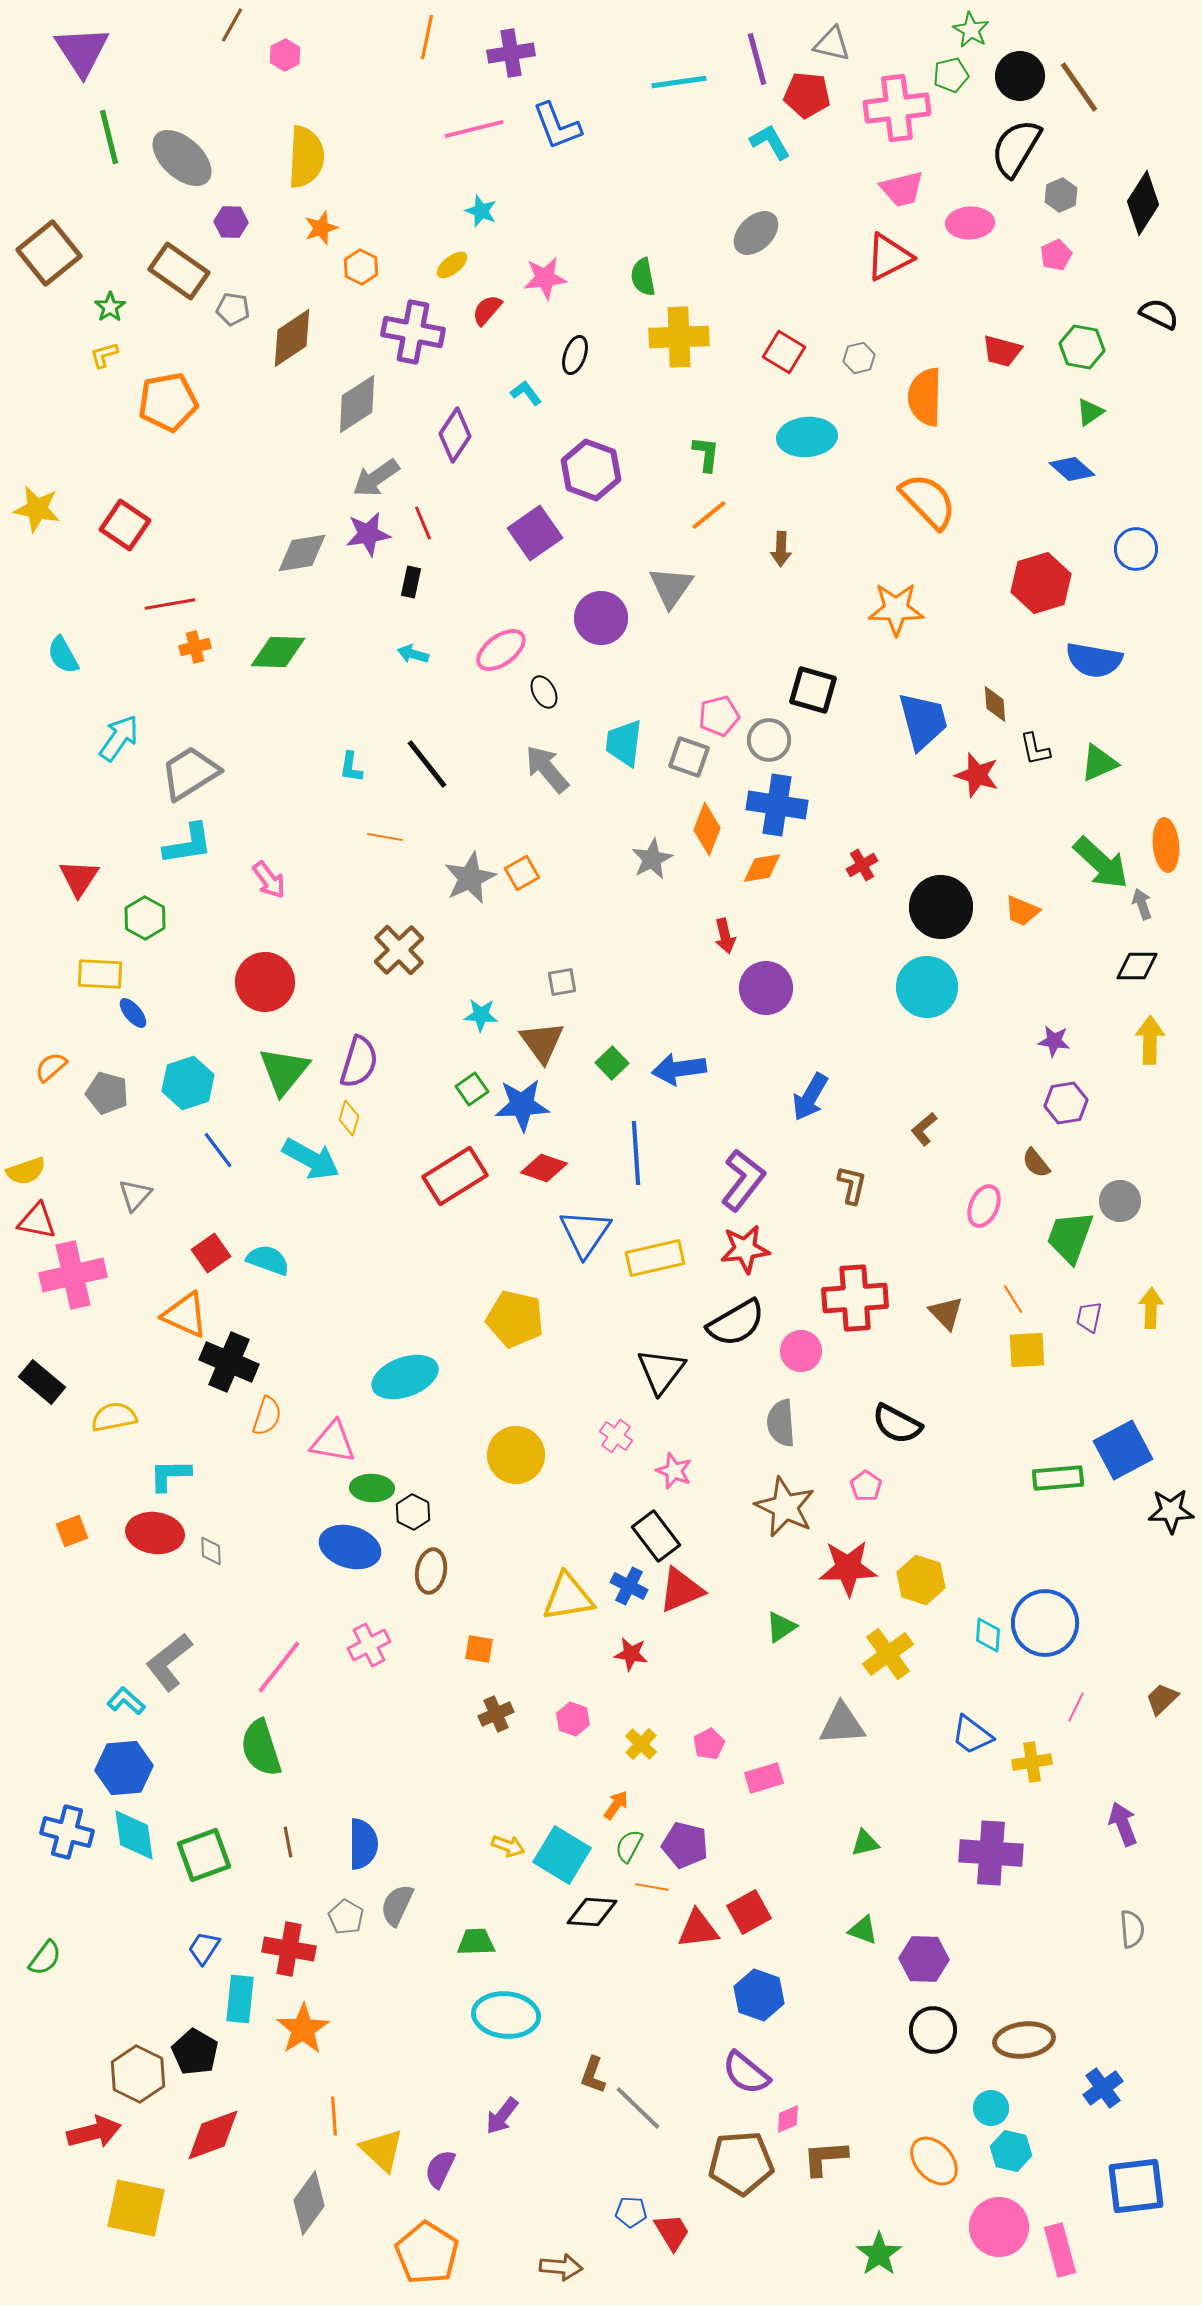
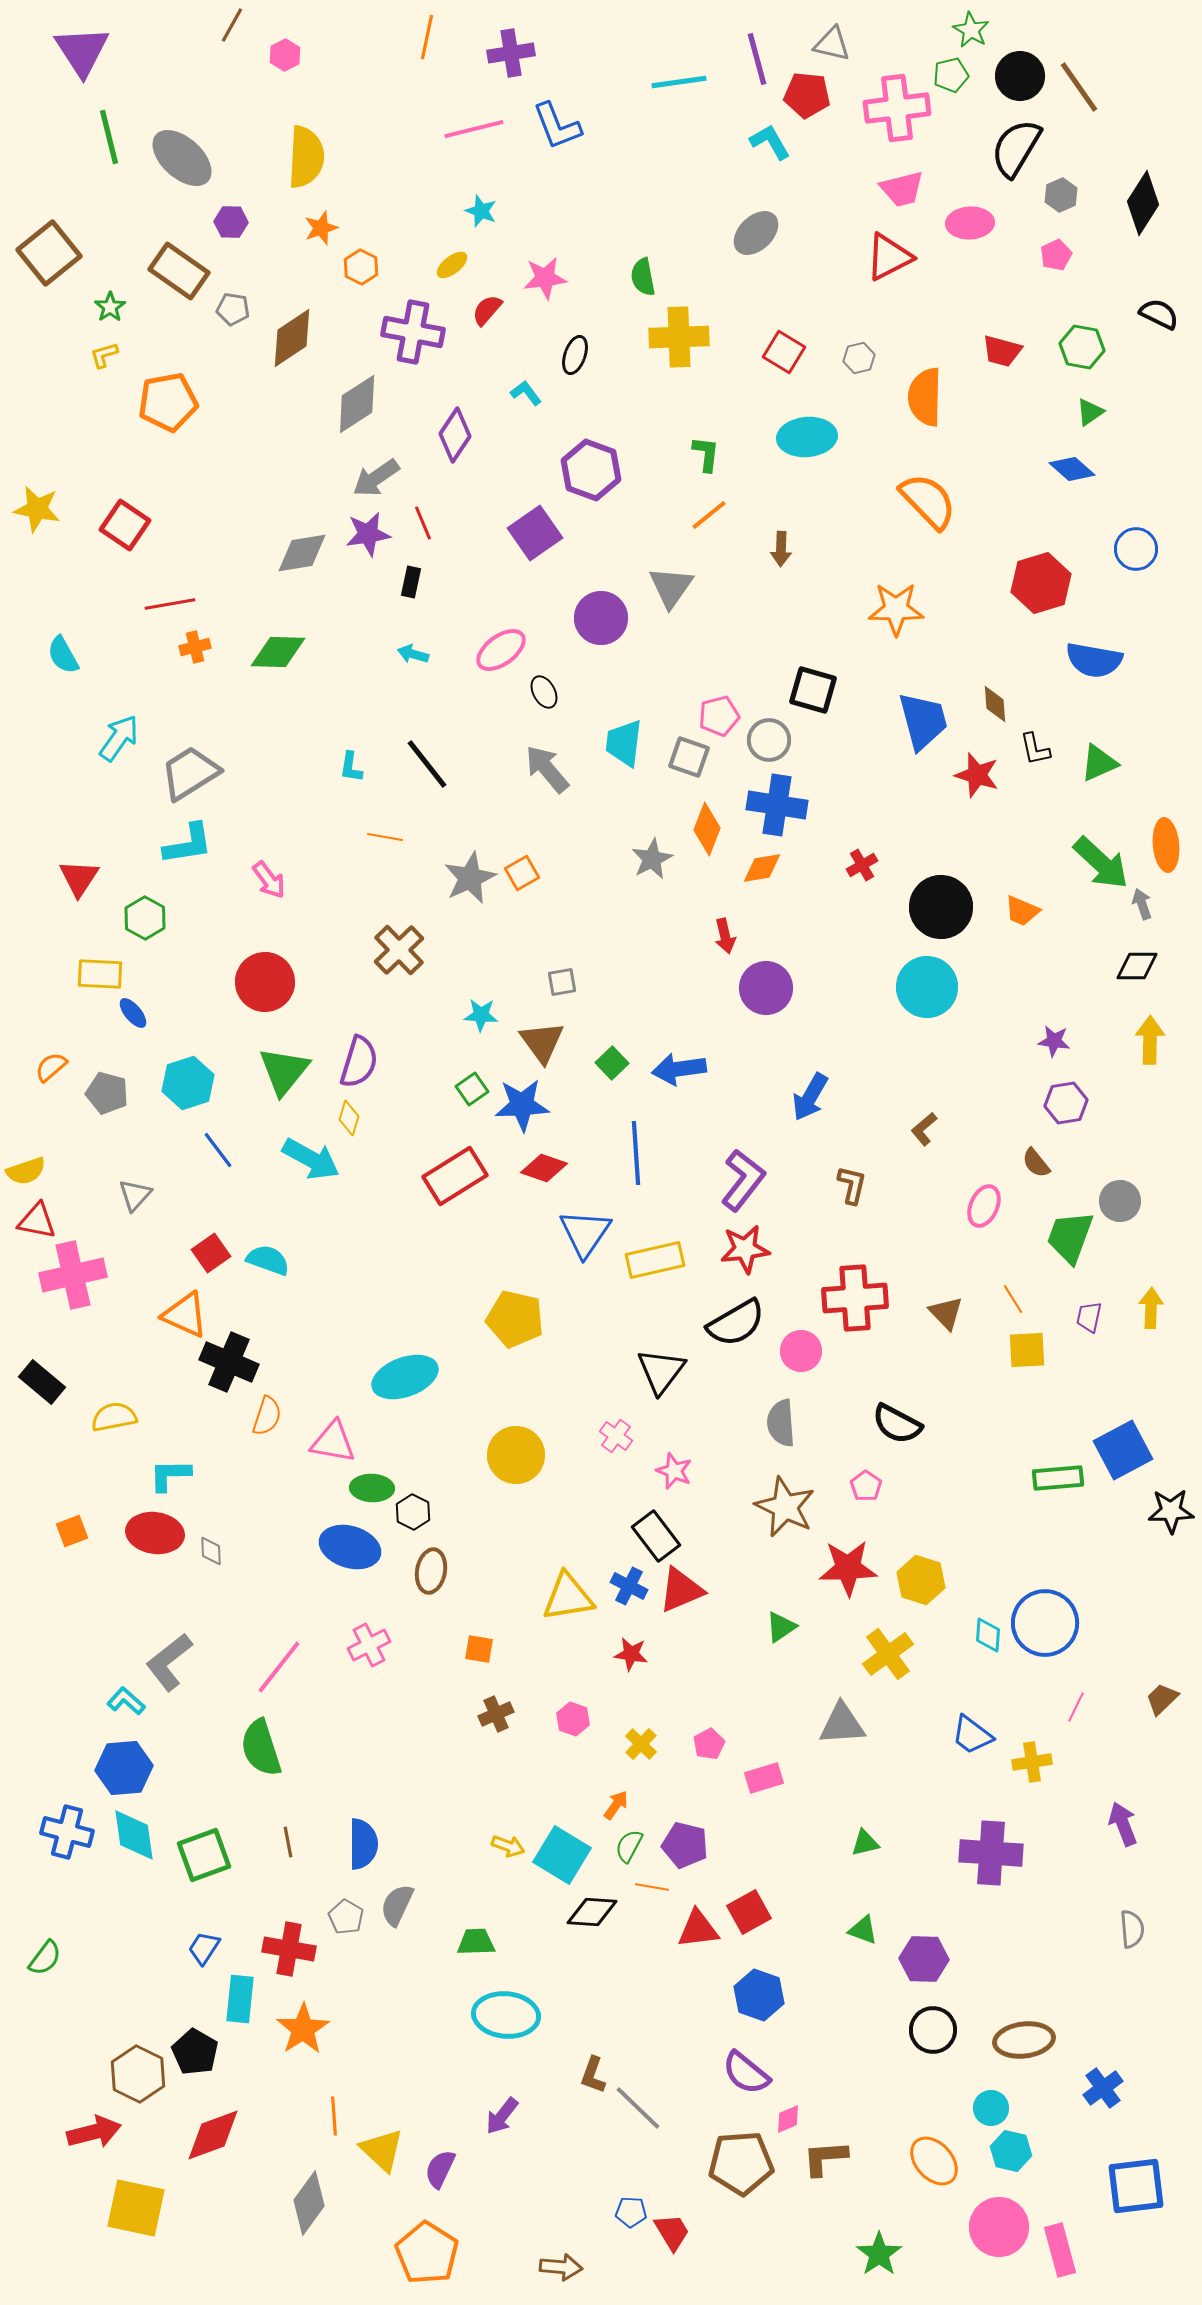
yellow rectangle at (655, 1258): moved 2 px down
